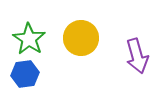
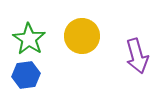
yellow circle: moved 1 px right, 2 px up
blue hexagon: moved 1 px right, 1 px down
